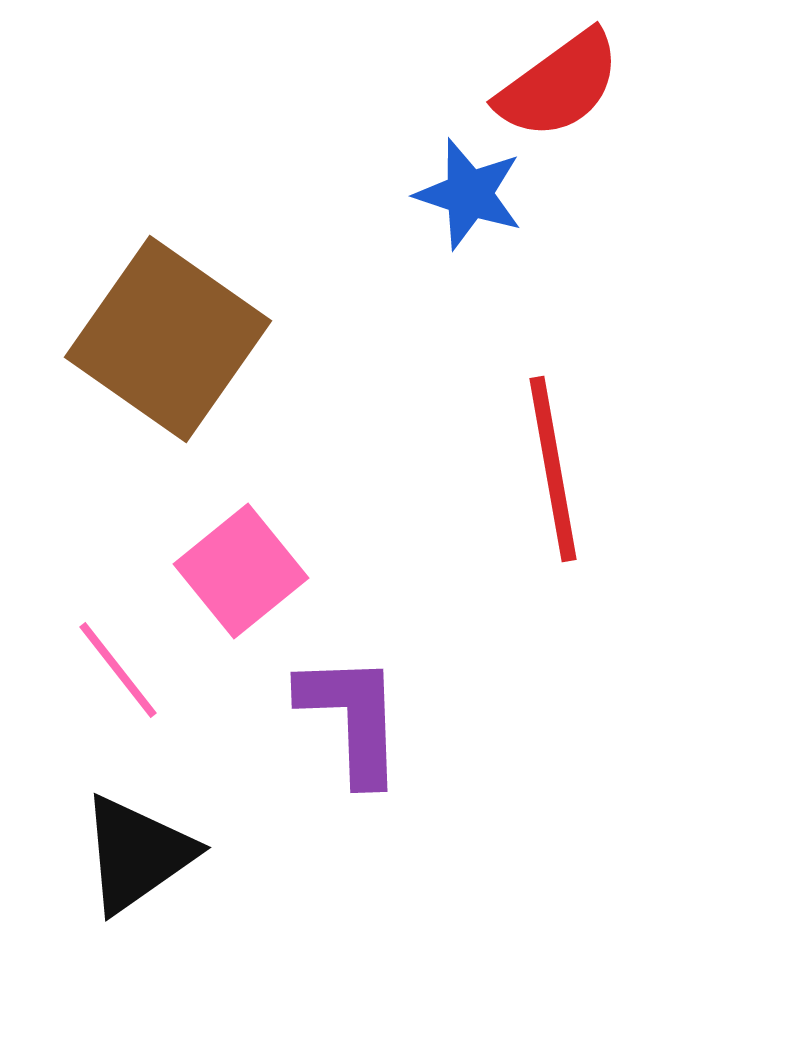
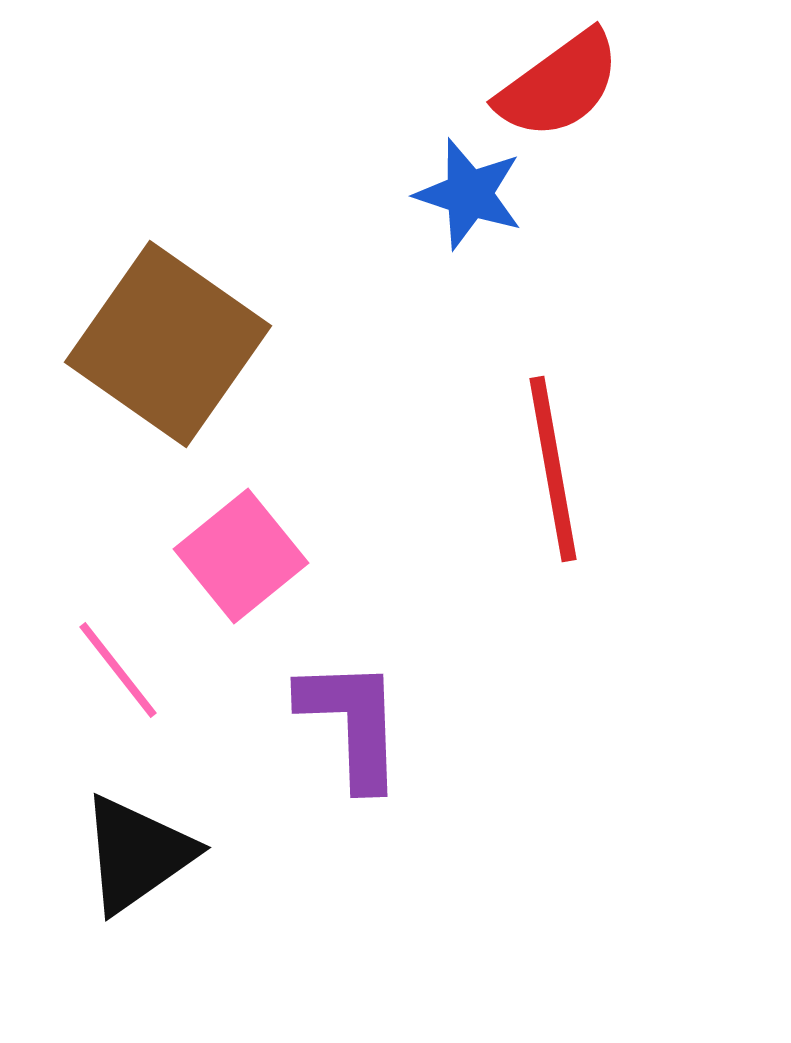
brown square: moved 5 px down
pink square: moved 15 px up
purple L-shape: moved 5 px down
